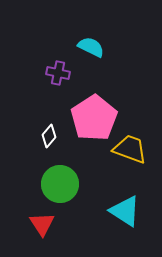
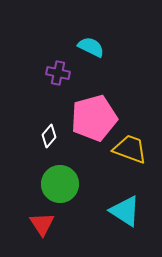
pink pentagon: rotated 18 degrees clockwise
